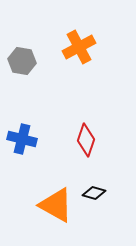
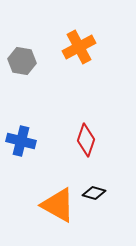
blue cross: moved 1 px left, 2 px down
orange triangle: moved 2 px right
